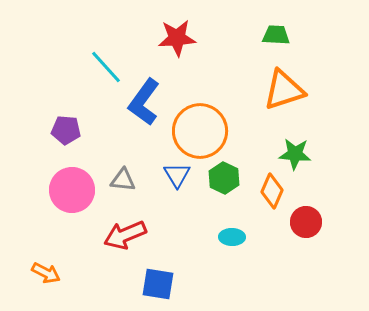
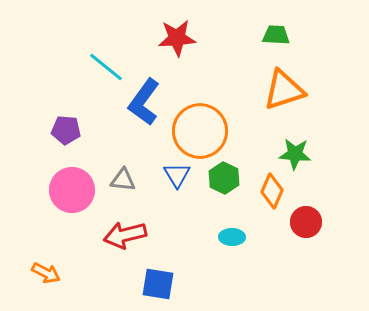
cyan line: rotated 9 degrees counterclockwise
red arrow: rotated 9 degrees clockwise
